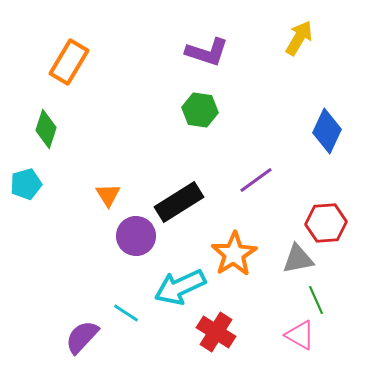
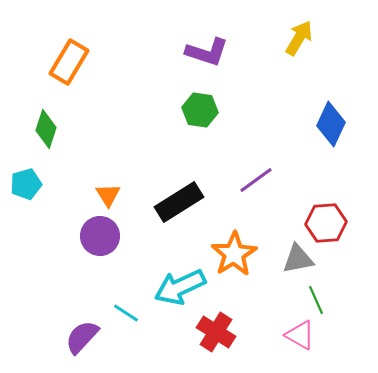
blue diamond: moved 4 px right, 7 px up
purple circle: moved 36 px left
